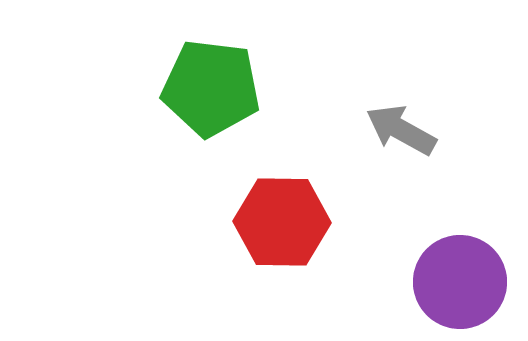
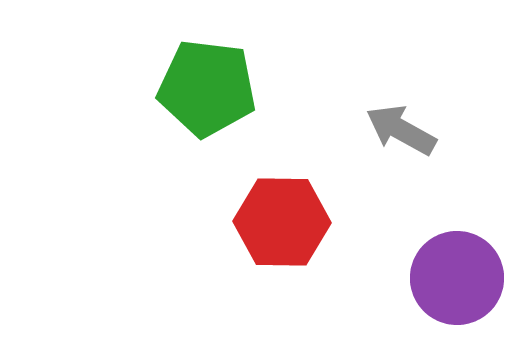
green pentagon: moved 4 px left
purple circle: moved 3 px left, 4 px up
